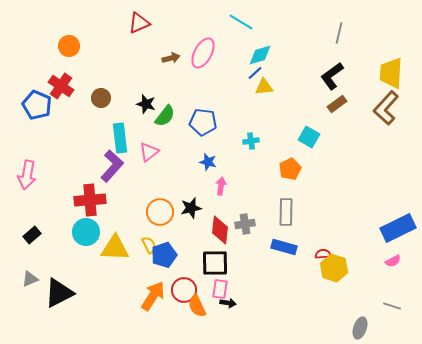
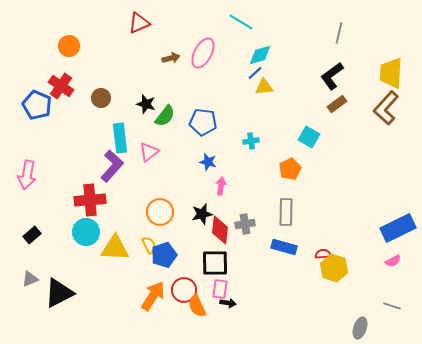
black star at (191, 208): moved 11 px right, 6 px down
